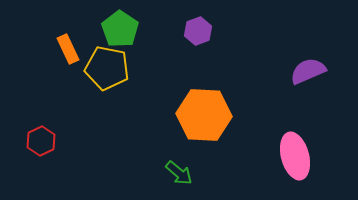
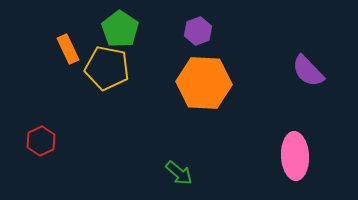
purple semicircle: rotated 111 degrees counterclockwise
orange hexagon: moved 32 px up
pink ellipse: rotated 12 degrees clockwise
